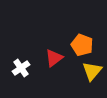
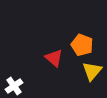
red triangle: rotated 42 degrees counterclockwise
white cross: moved 7 px left, 18 px down
